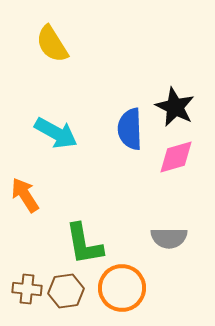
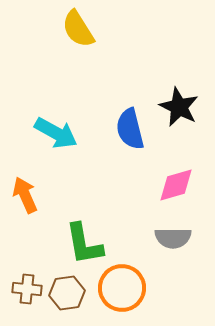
yellow semicircle: moved 26 px right, 15 px up
black star: moved 4 px right
blue semicircle: rotated 12 degrees counterclockwise
pink diamond: moved 28 px down
orange arrow: rotated 9 degrees clockwise
gray semicircle: moved 4 px right
brown hexagon: moved 1 px right, 2 px down
